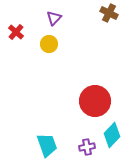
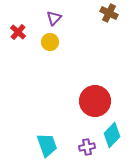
red cross: moved 2 px right
yellow circle: moved 1 px right, 2 px up
